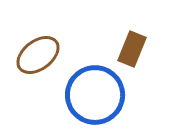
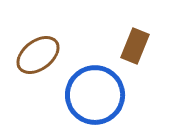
brown rectangle: moved 3 px right, 3 px up
